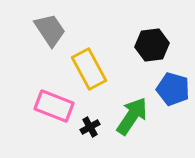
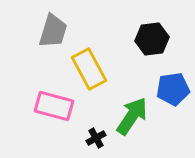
gray trapezoid: moved 3 px right, 1 px down; rotated 51 degrees clockwise
black hexagon: moved 6 px up
blue pentagon: rotated 24 degrees counterclockwise
pink rectangle: rotated 6 degrees counterclockwise
black cross: moved 6 px right, 11 px down
